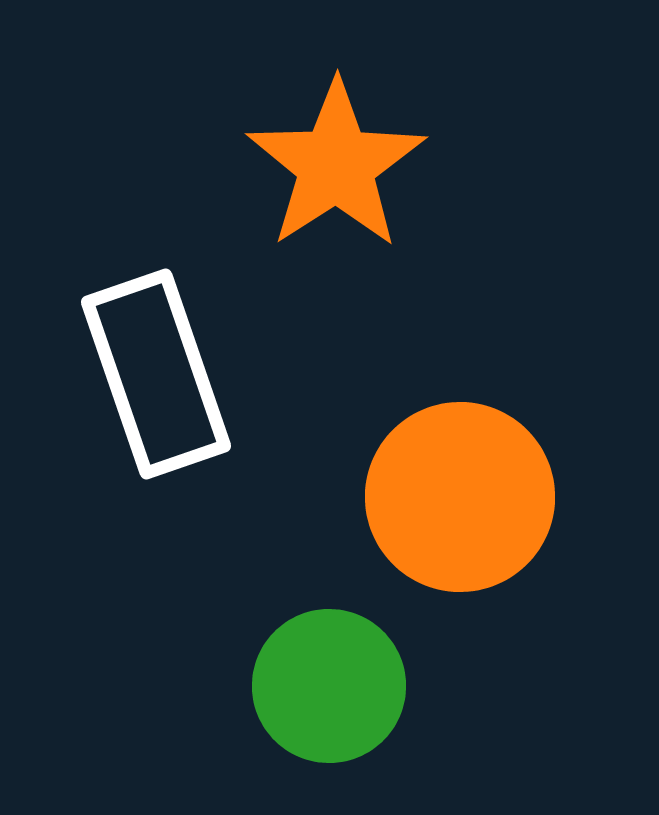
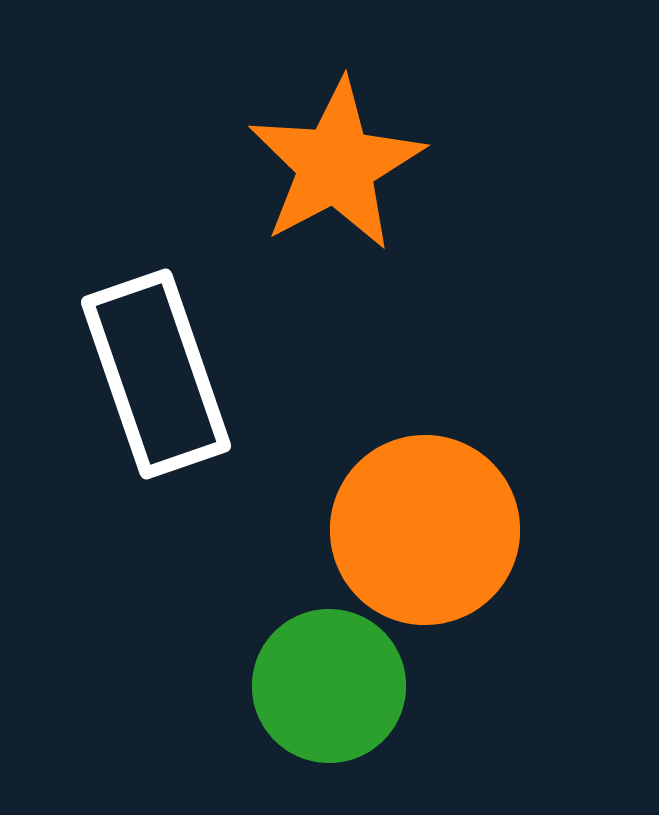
orange star: rotated 5 degrees clockwise
orange circle: moved 35 px left, 33 px down
